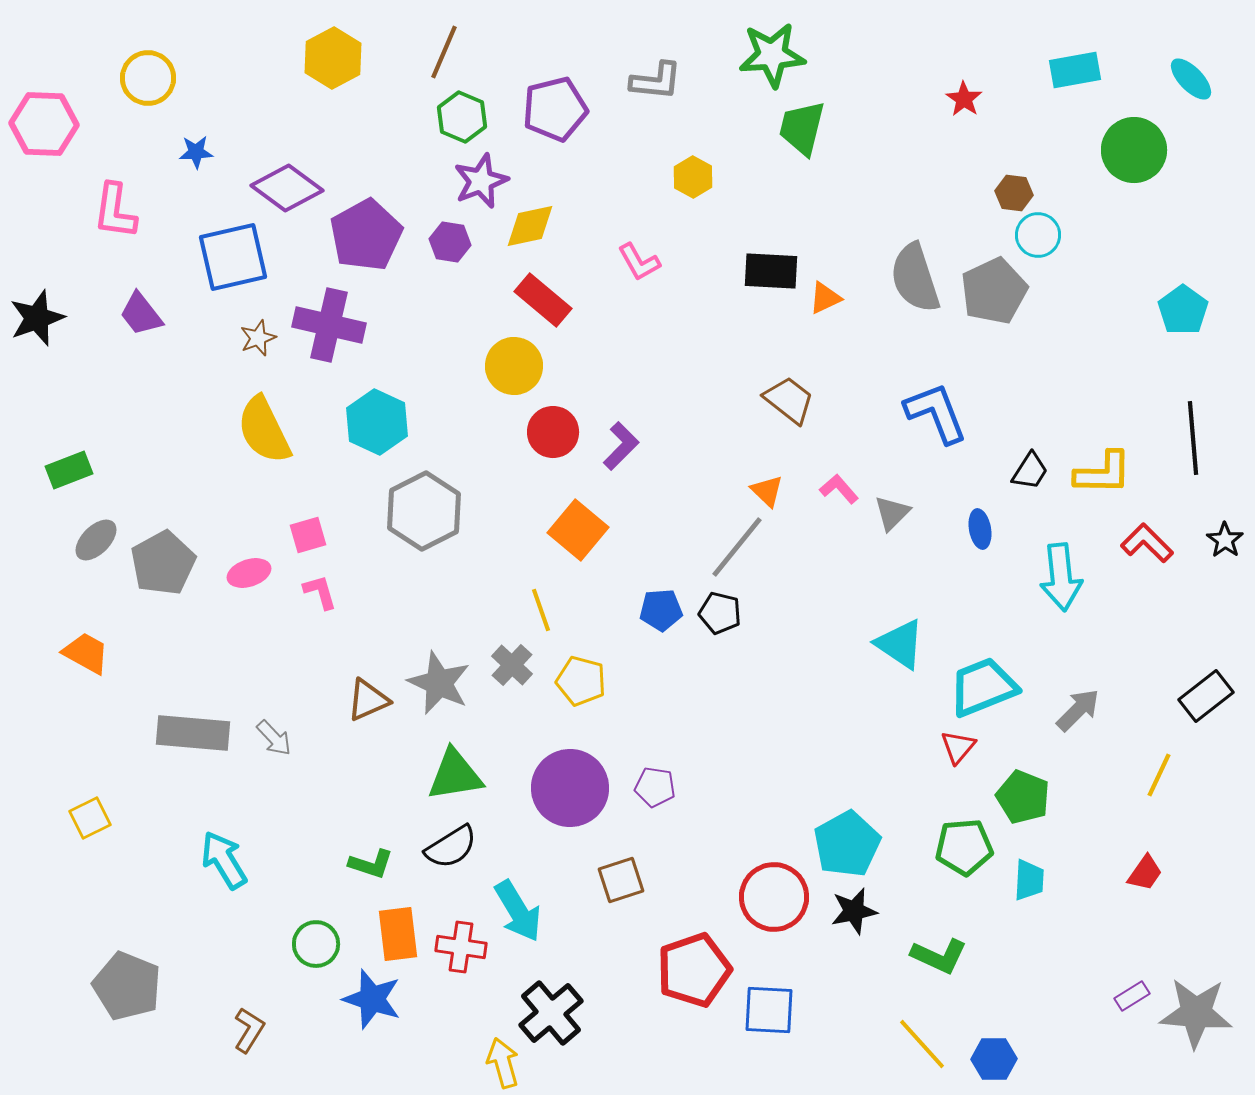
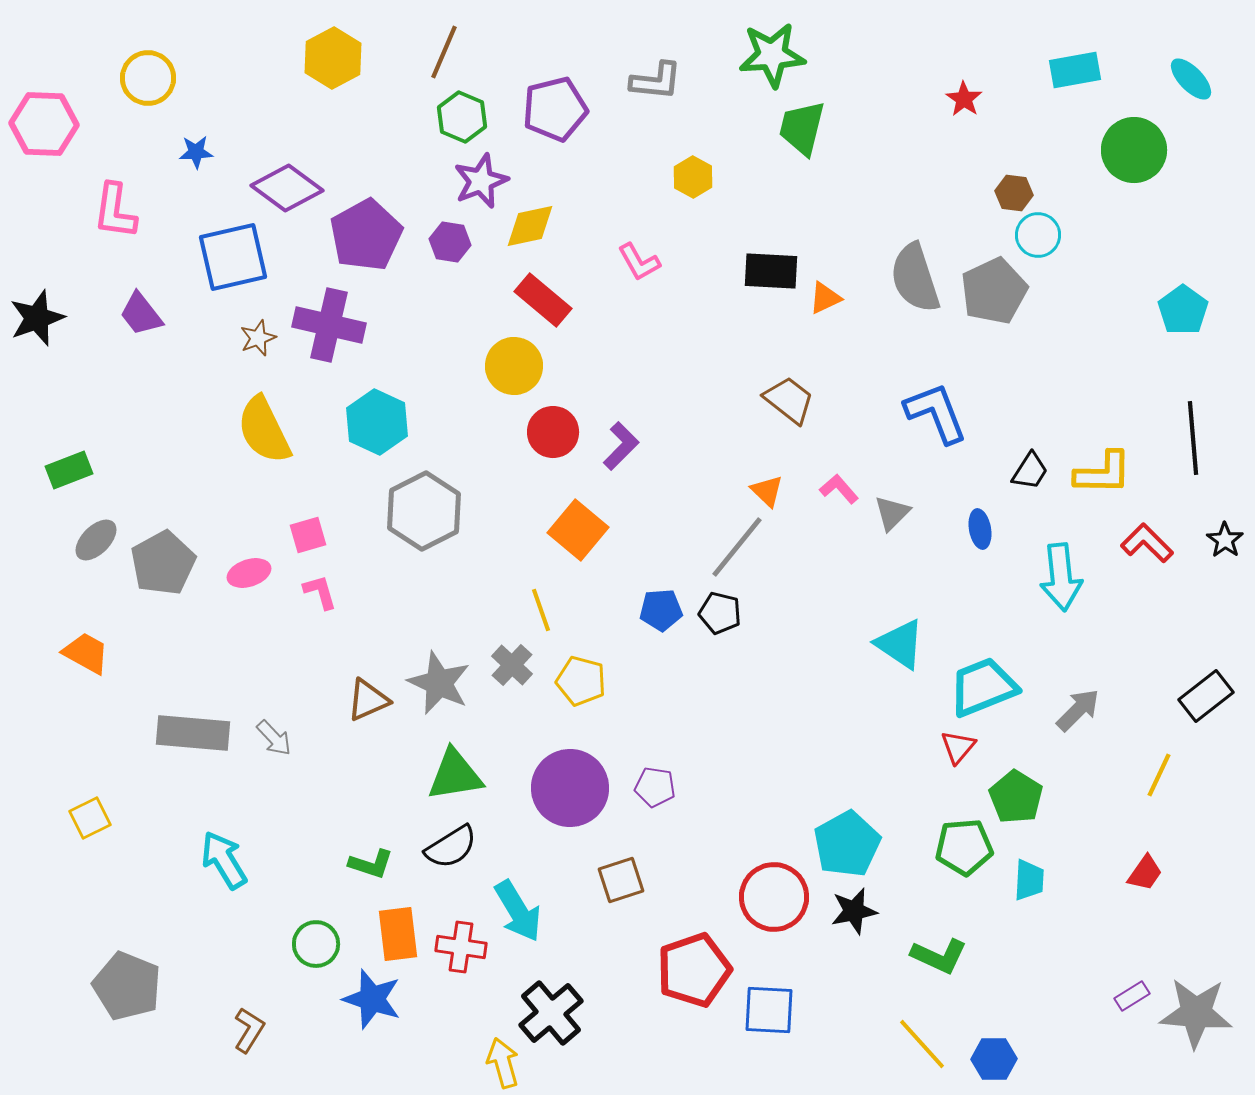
green pentagon at (1023, 797): moved 7 px left; rotated 10 degrees clockwise
